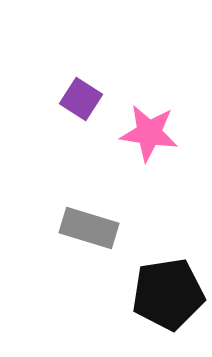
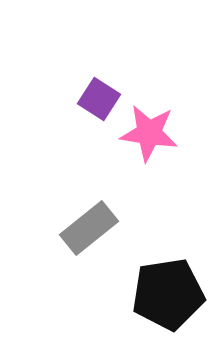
purple square: moved 18 px right
gray rectangle: rotated 56 degrees counterclockwise
